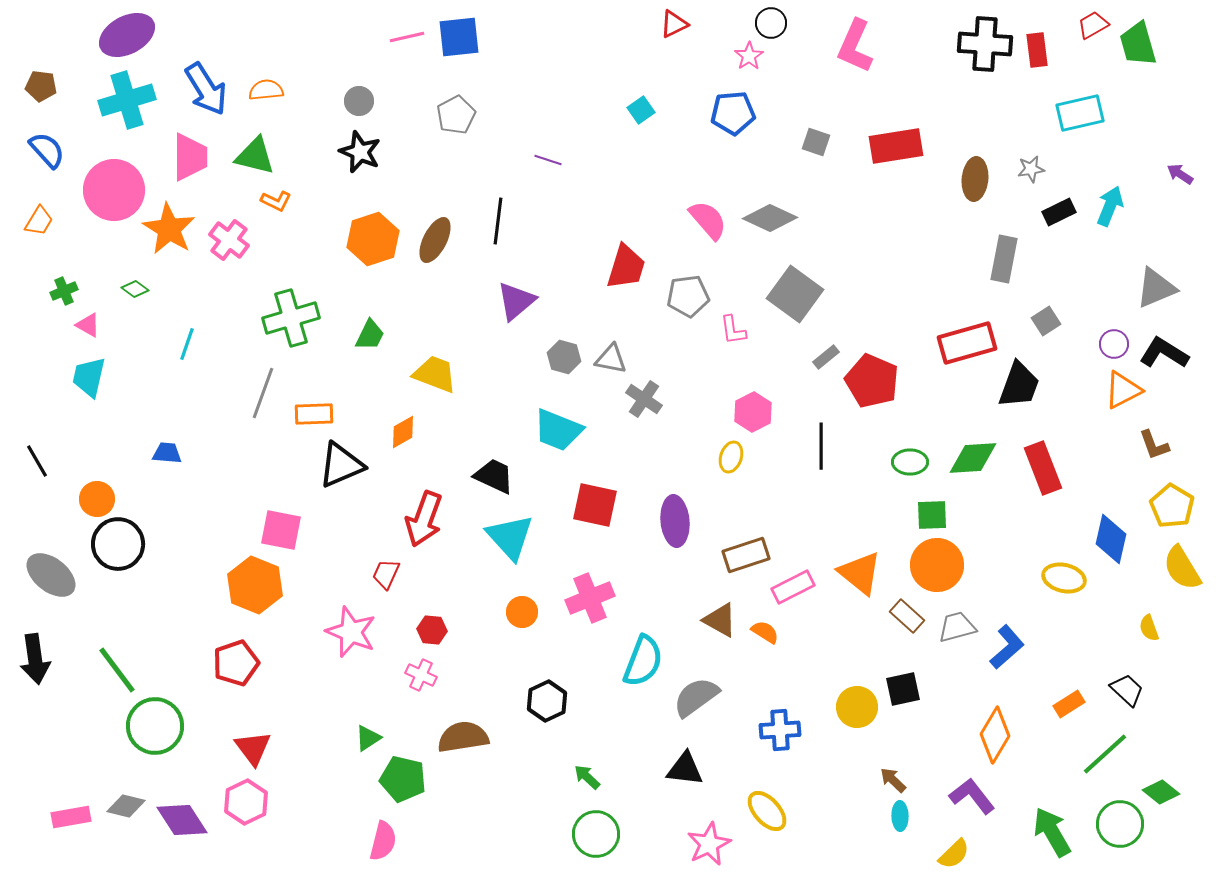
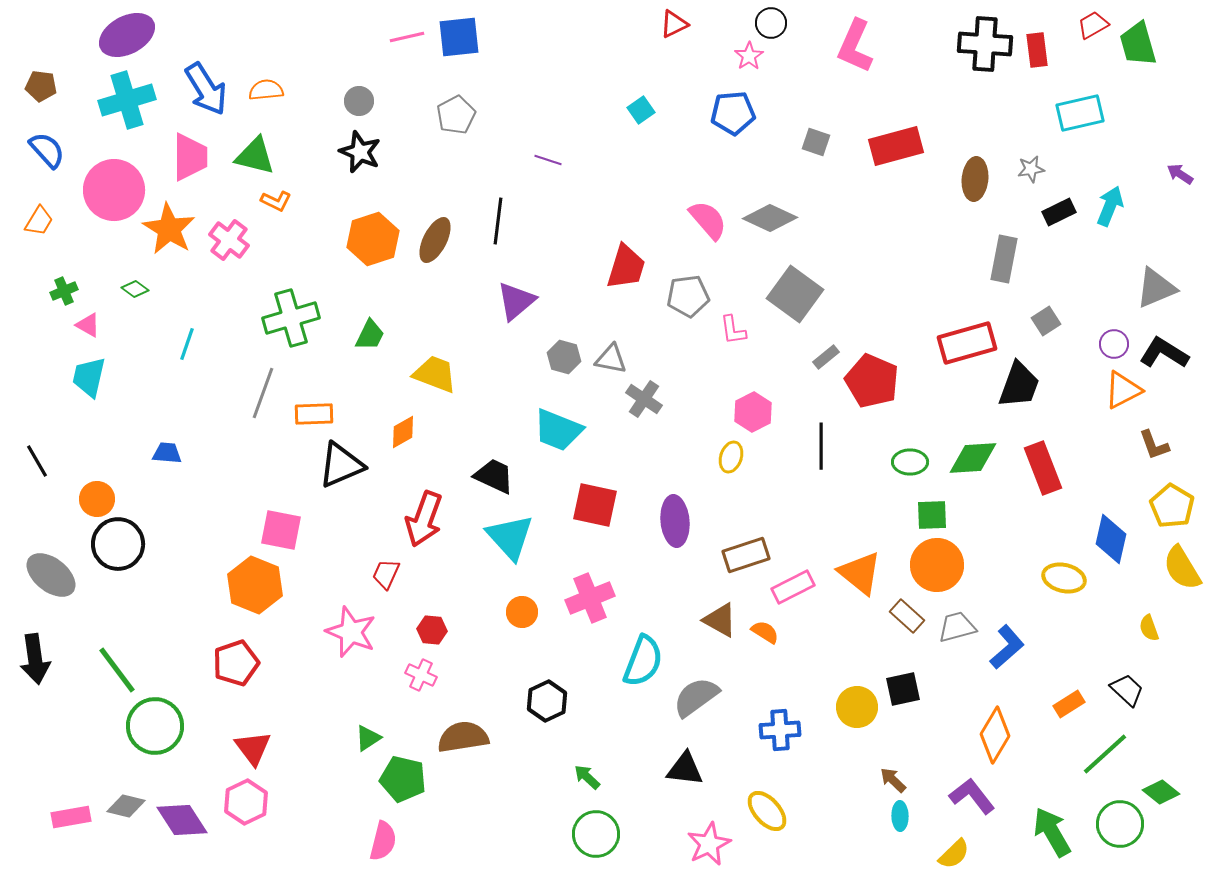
red rectangle at (896, 146): rotated 6 degrees counterclockwise
